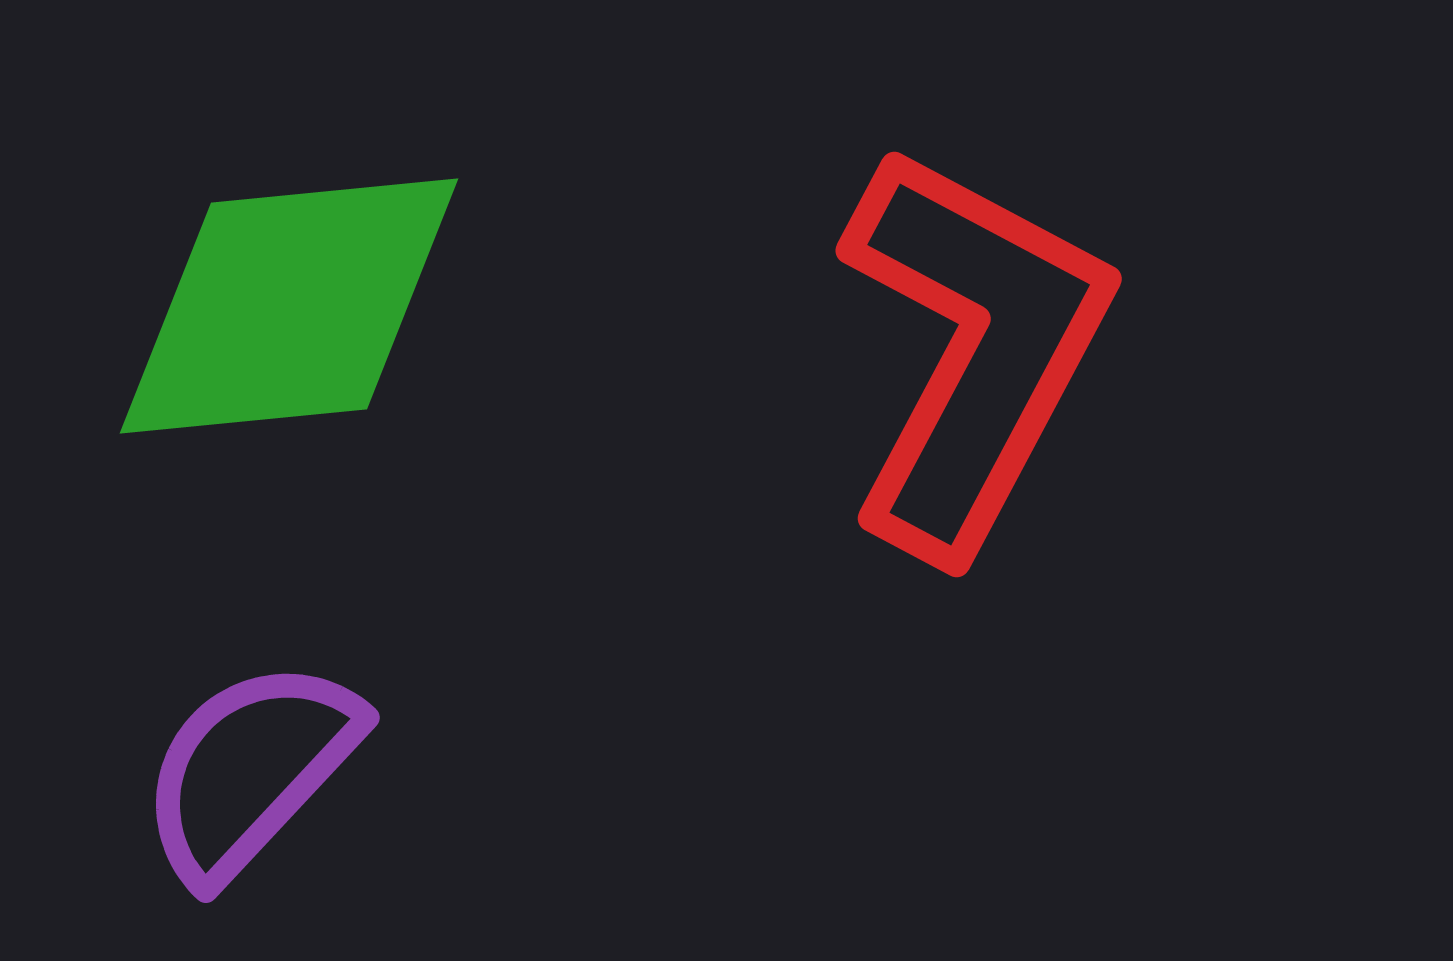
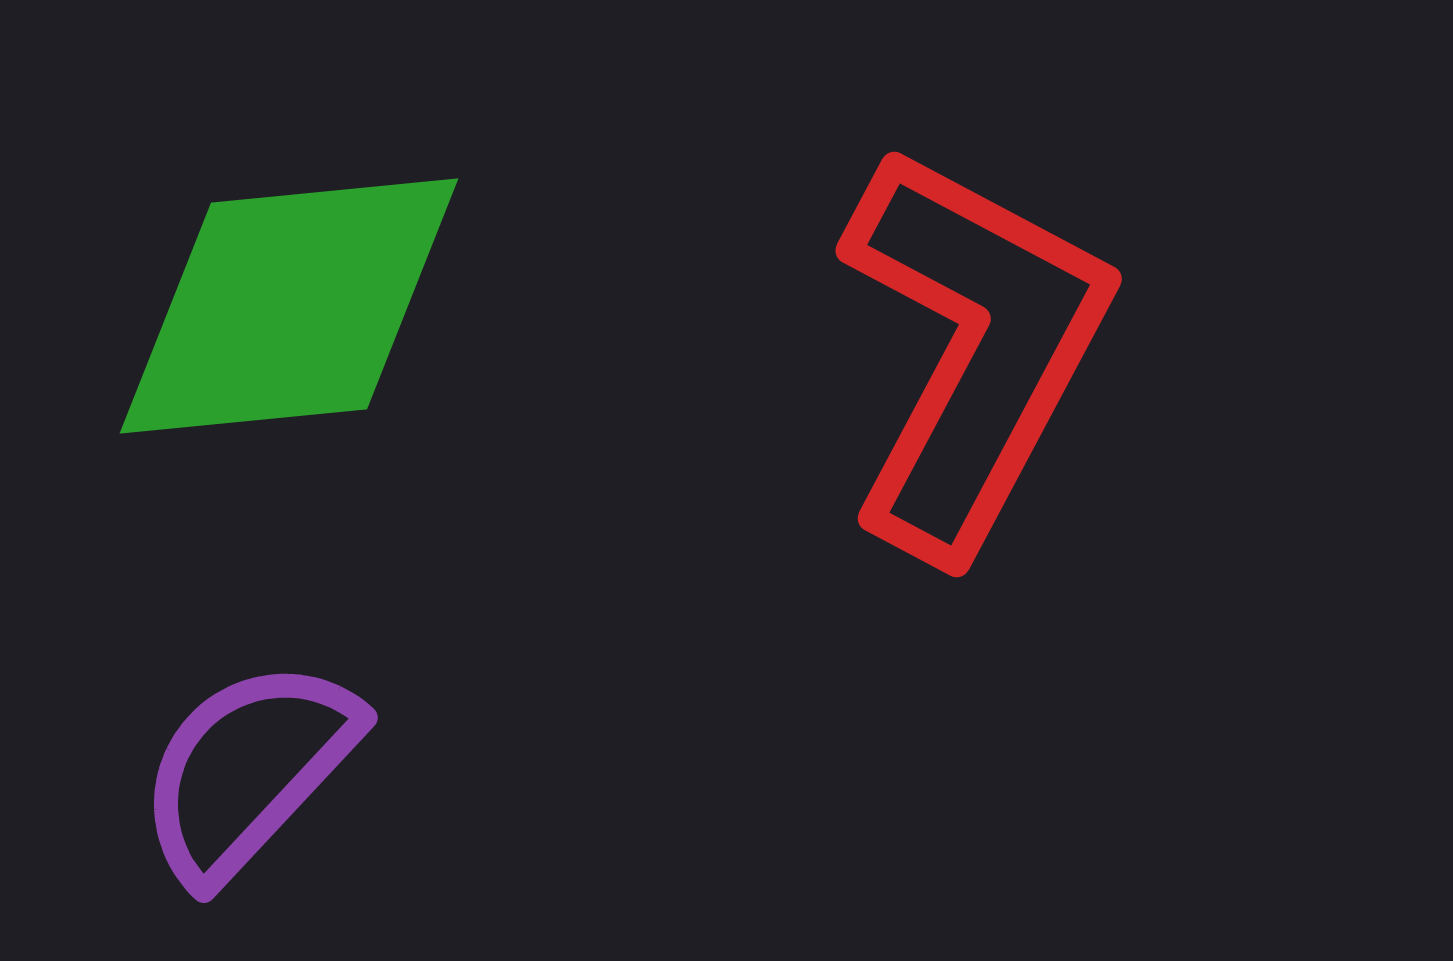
purple semicircle: moved 2 px left
